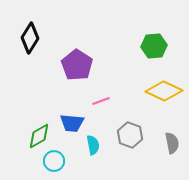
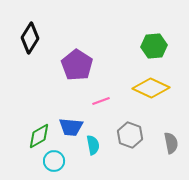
yellow diamond: moved 13 px left, 3 px up
blue trapezoid: moved 1 px left, 4 px down
gray semicircle: moved 1 px left
